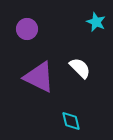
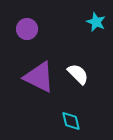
white semicircle: moved 2 px left, 6 px down
